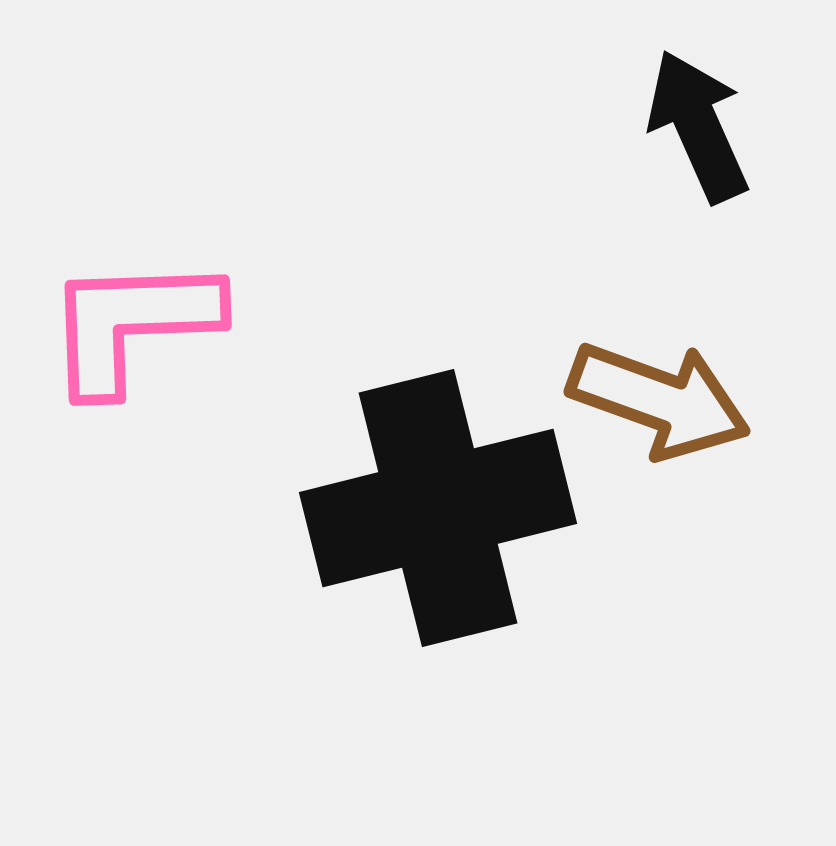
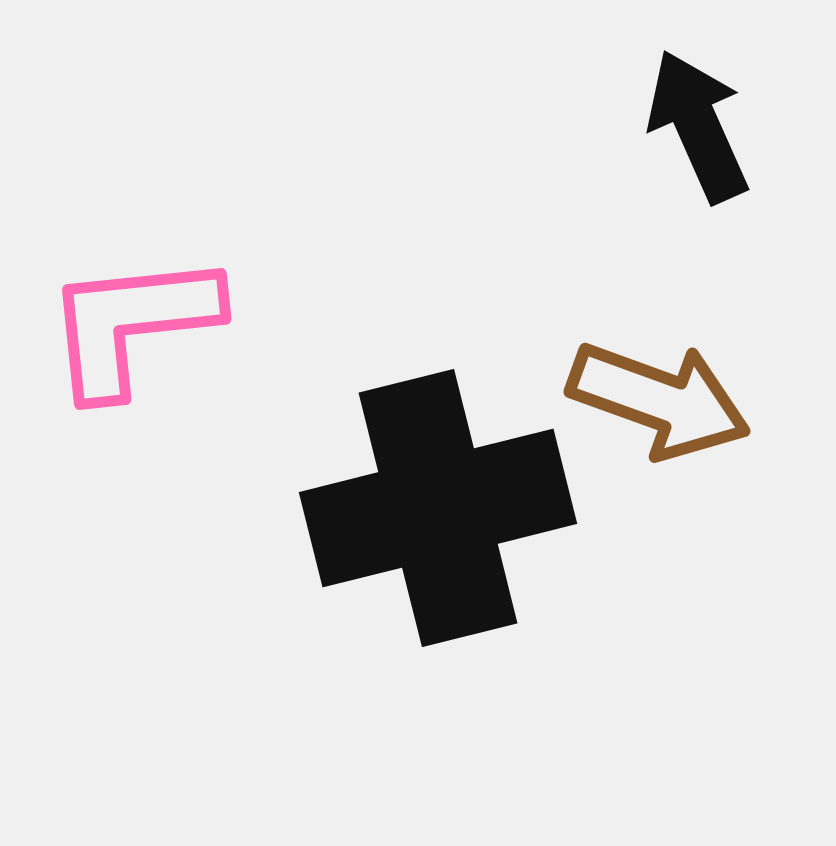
pink L-shape: rotated 4 degrees counterclockwise
